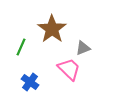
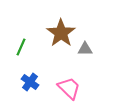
brown star: moved 9 px right, 4 px down
gray triangle: moved 2 px right, 1 px down; rotated 21 degrees clockwise
pink trapezoid: moved 19 px down
